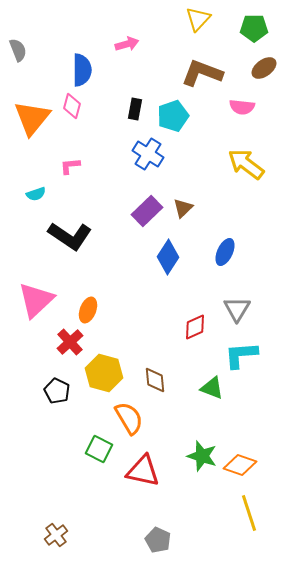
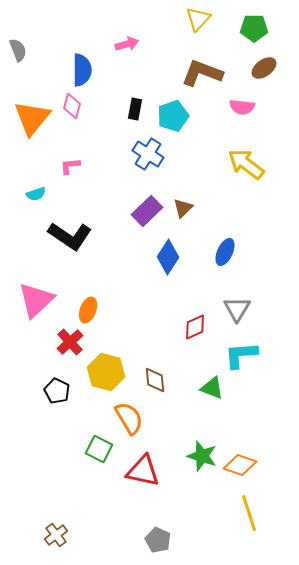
yellow hexagon: moved 2 px right, 1 px up
